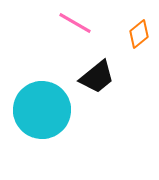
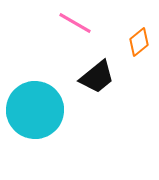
orange diamond: moved 8 px down
cyan circle: moved 7 px left
